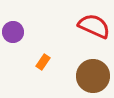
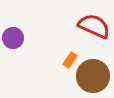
purple circle: moved 6 px down
orange rectangle: moved 27 px right, 2 px up
